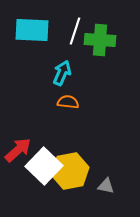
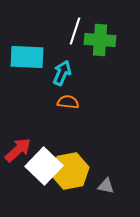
cyan rectangle: moved 5 px left, 27 px down
